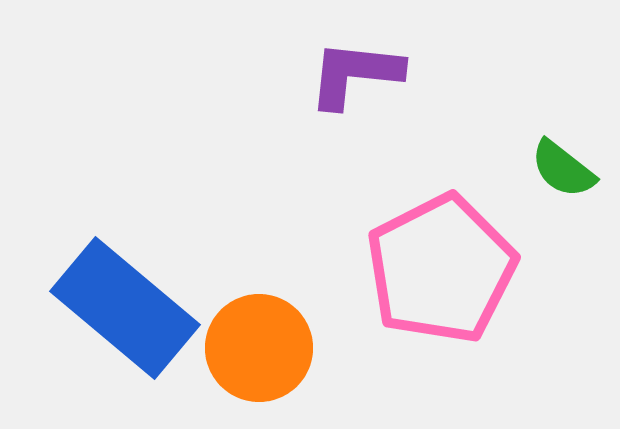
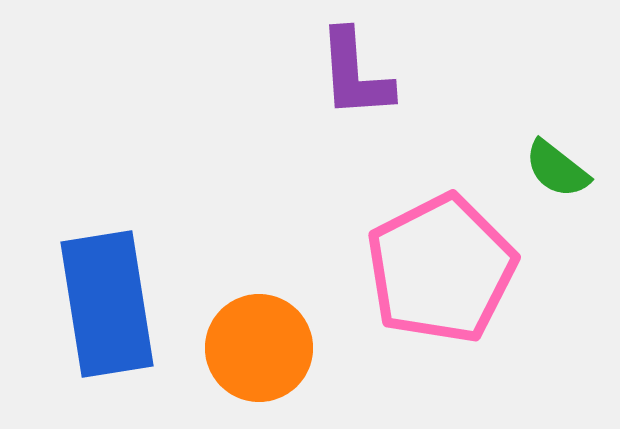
purple L-shape: rotated 100 degrees counterclockwise
green semicircle: moved 6 px left
blue rectangle: moved 18 px left, 4 px up; rotated 41 degrees clockwise
